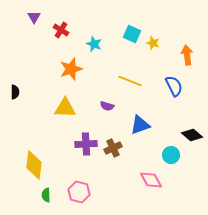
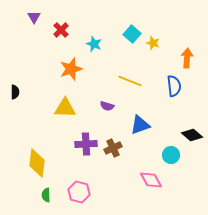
red cross: rotated 14 degrees clockwise
cyan square: rotated 18 degrees clockwise
orange arrow: moved 3 px down; rotated 12 degrees clockwise
blue semicircle: rotated 20 degrees clockwise
yellow diamond: moved 3 px right, 2 px up
